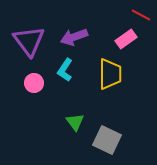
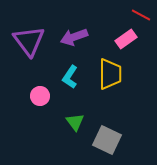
cyan L-shape: moved 5 px right, 7 px down
pink circle: moved 6 px right, 13 px down
